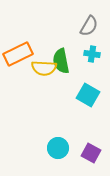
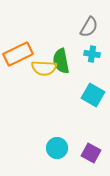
gray semicircle: moved 1 px down
cyan square: moved 5 px right
cyan circle: moved 1 px left
